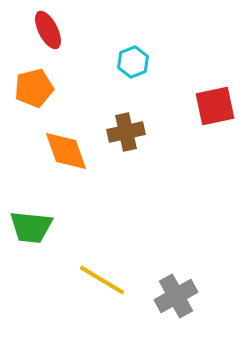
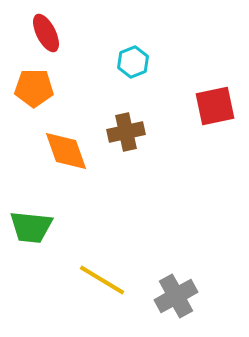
red ellipse: moved 2 px left, 3 px down
orange pentagon: rotated 15 degrees clockwise
